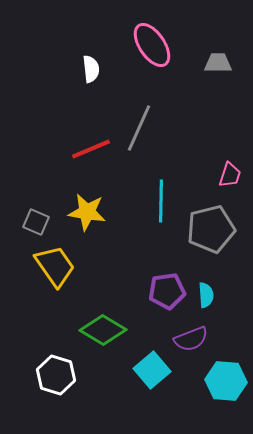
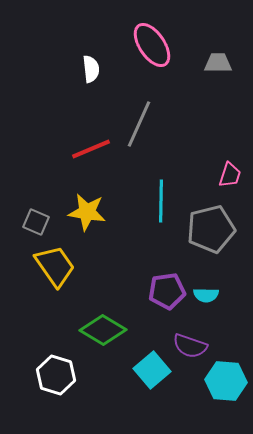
gray line: moved 4 px up
cyan semicircle: rotated 95 degrees clockwise
purple semicircle: moved 1 px left, 7 px down; rotated 40 degrees clockwise
